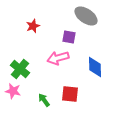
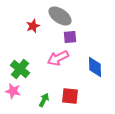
gray ellipse: moved 26 px left
purple square: moved 1 px right; rotated 16 degrees counterclockwise
pink arrow: rotated 10 degrees counterclockwise
red square: moved 2 px down
green arrow: rotated 64 degrees clockwise
